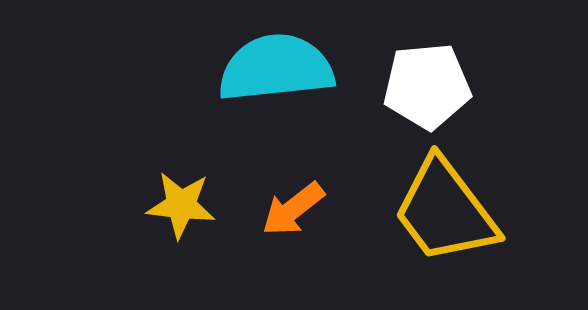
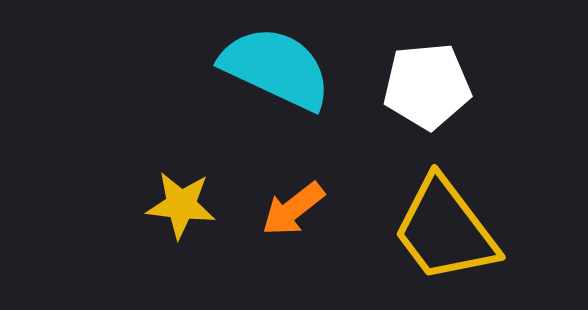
cyan semicircle: rotated 31 degrees clockwise
yellow trapezoid: moved 19 px down
